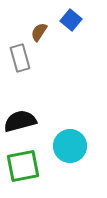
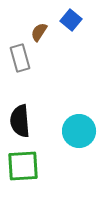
black semicircle: rotated 80 degrees counterclockwise
cyan circle: moved 9 px right, 15 px up
green square: rotated 8 degrees clockwise
